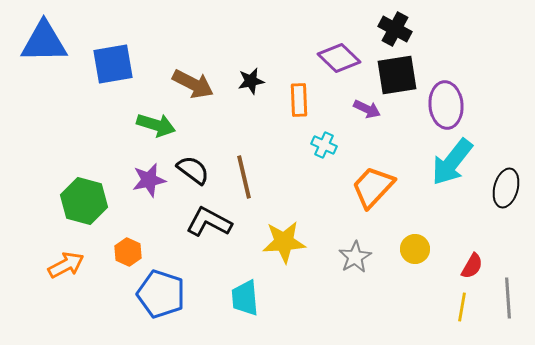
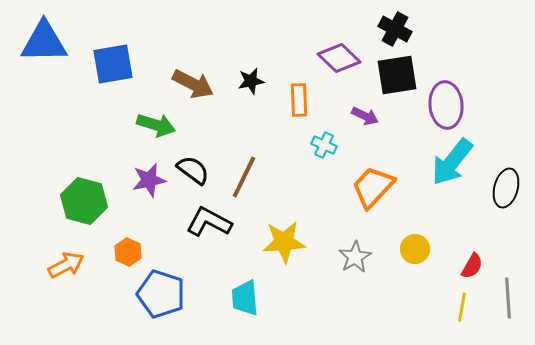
purple arrow: moved 2 px left, 7 px down
brown line: rotated 39 degrees clockwise
